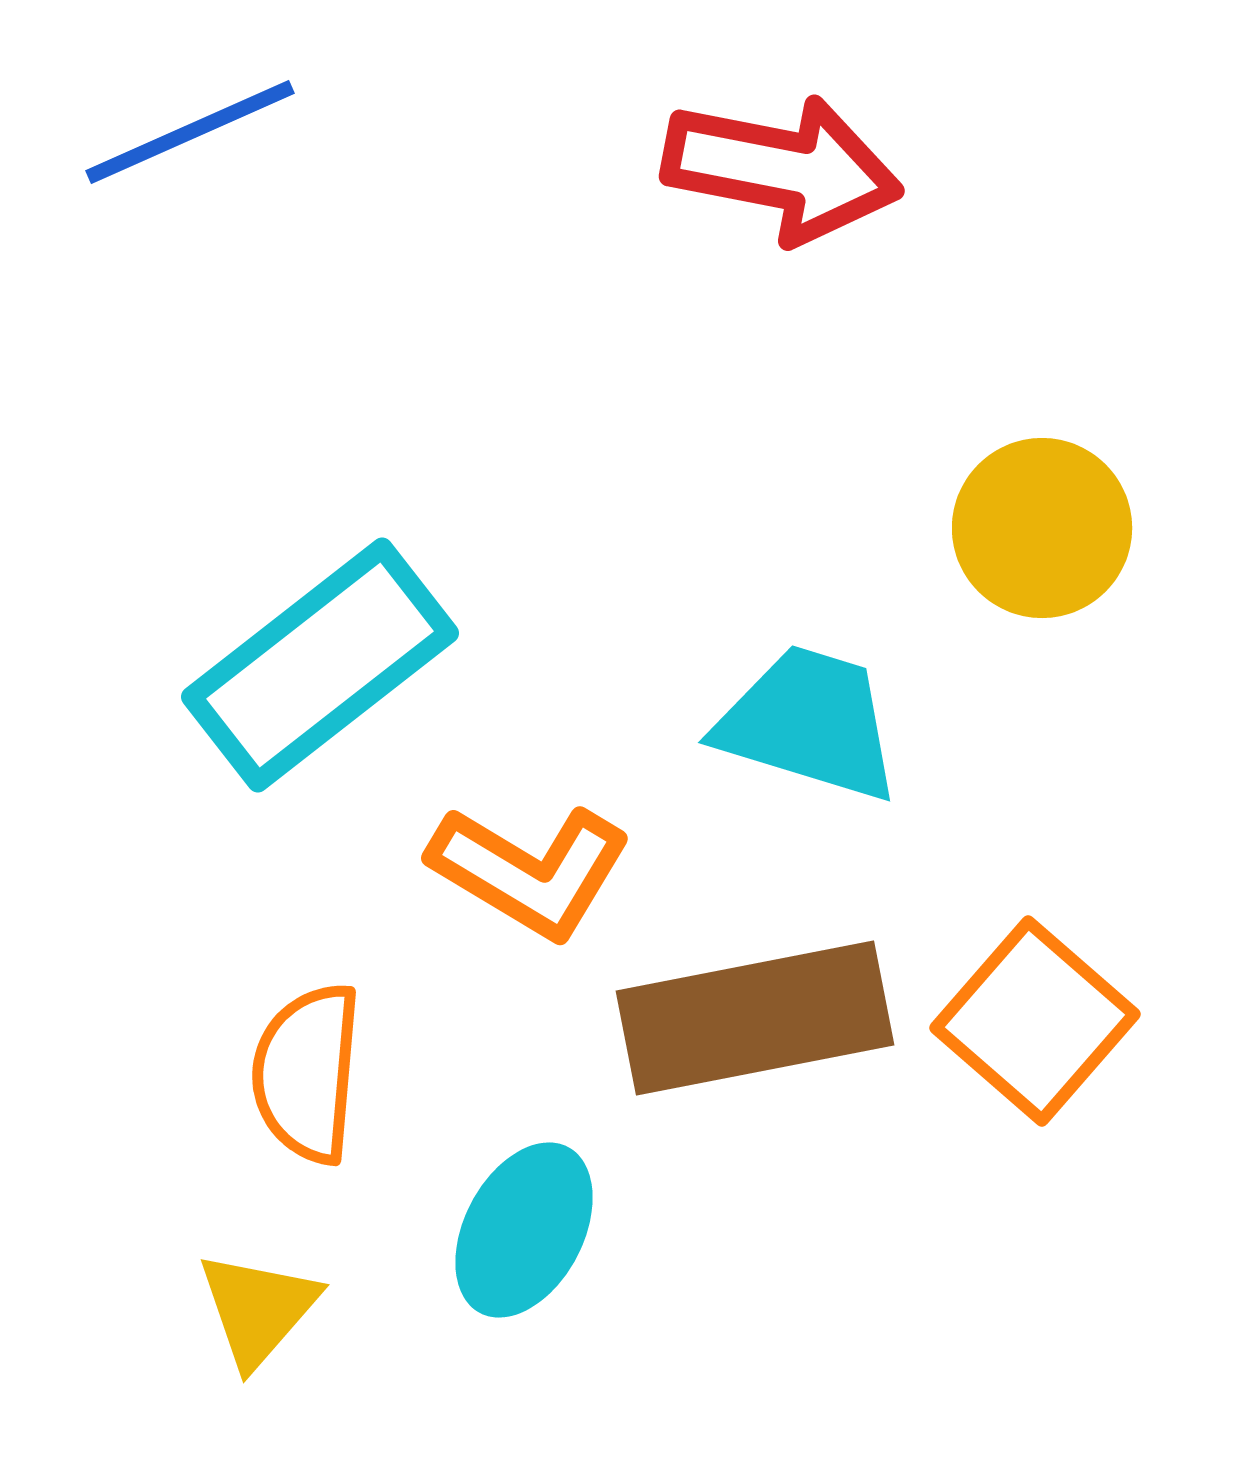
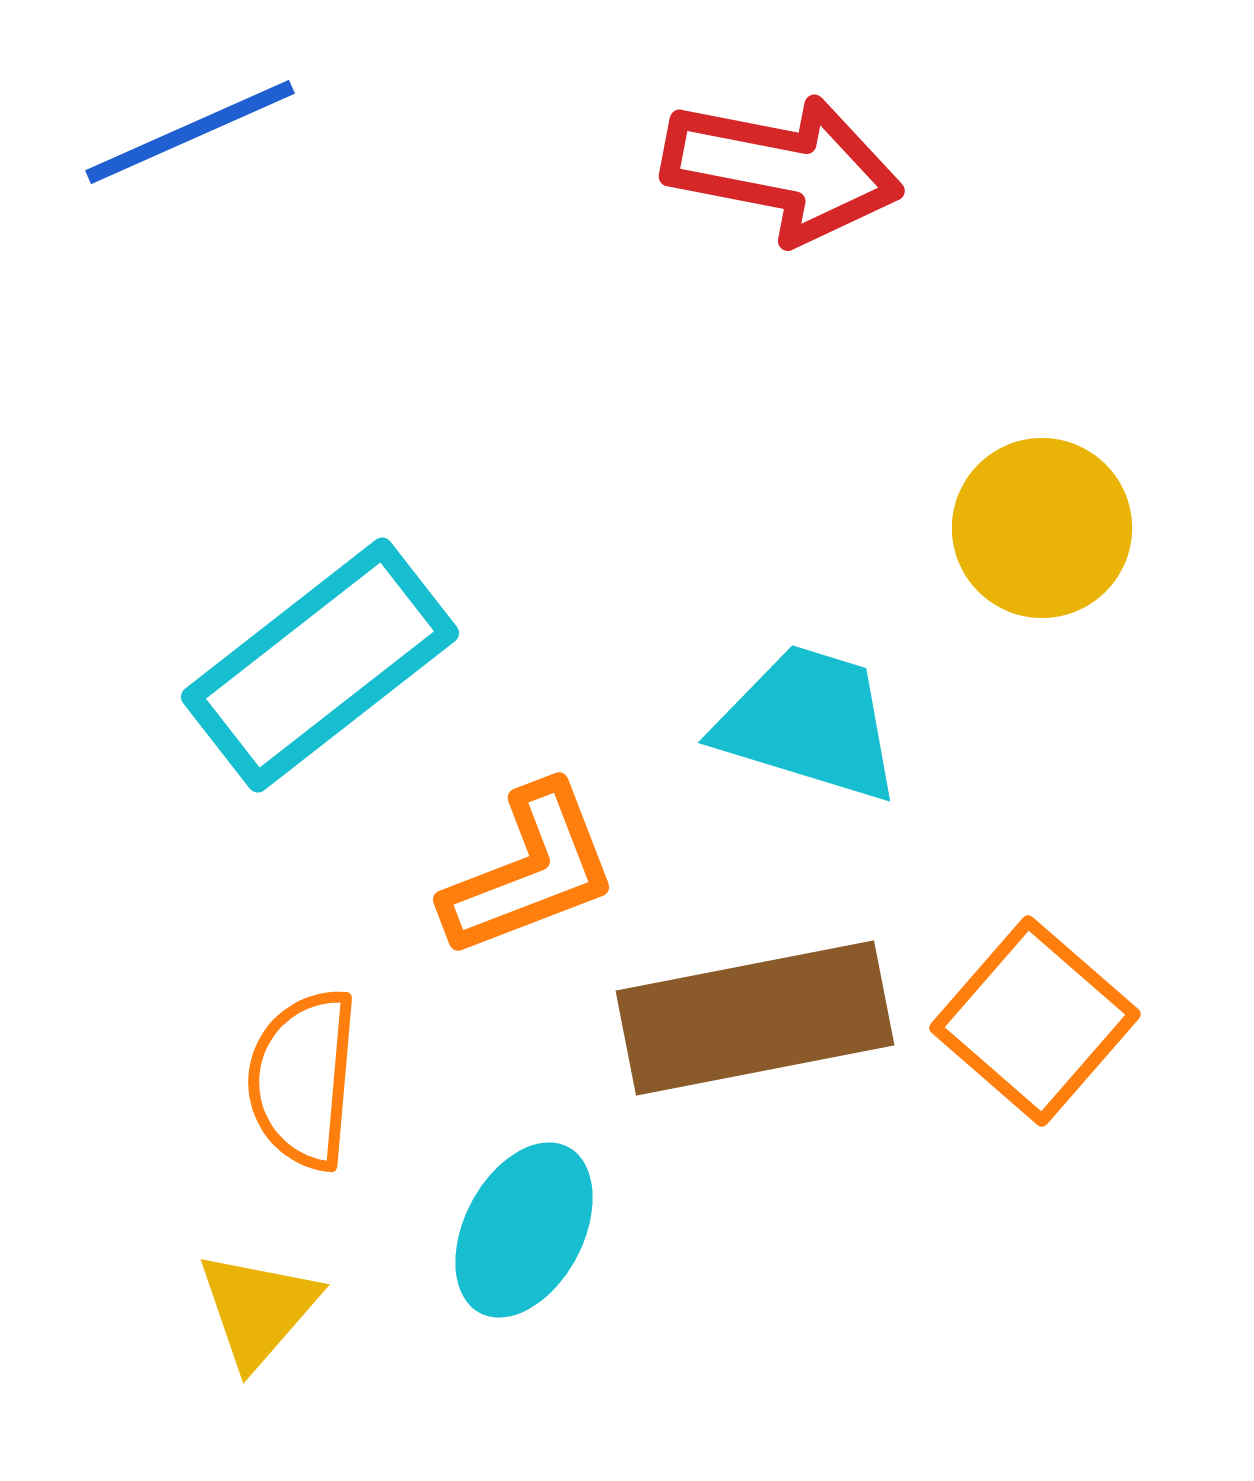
orange L-shape: rotated 52 degrees counterclockwise
orange semicircle: moved 4 px left, 6 px down
